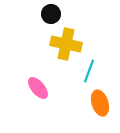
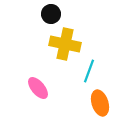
yellow cross: moved 1 px left
